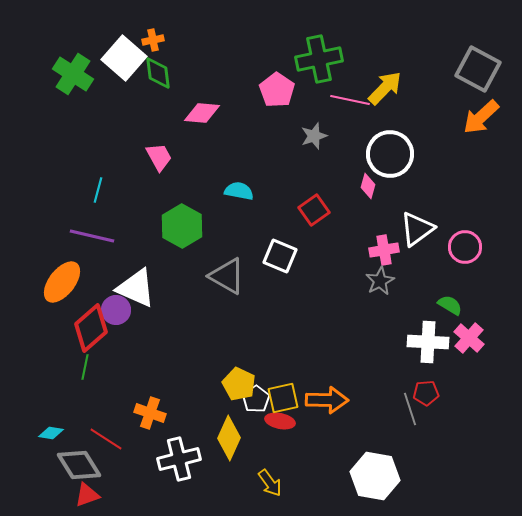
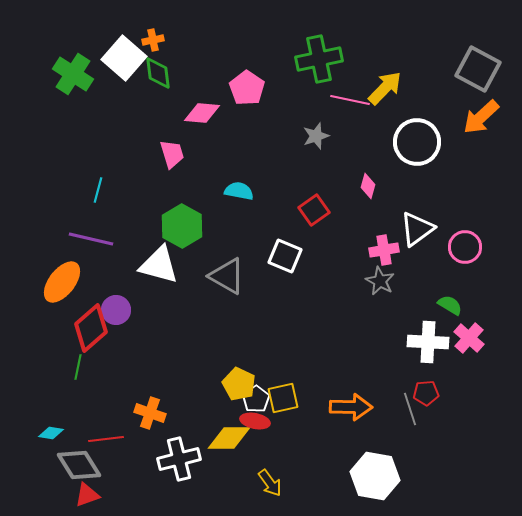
pink pentagon at (277, 90): moved 30 px left, 2 px up
gray star at (314, 136): moved 2 px right
white circle at (390, 154): moved 27 px right, 12 px up
pink trapezoid at (159, 157): moved 13 px right, 3 px up; rotated 12 degrees clockwise
purple line at (92, 236): moved 1 px left, 3 px down
white square at (280, 256): moved 5 px right
gray star at (380, 281): rotated 16 degrees counterclockwise
white triangle at (136, 288): moved 23 px right, 23 px up; rotated 9 degrees counterclockwise
green line at (85, 367): moved 7 px left
orange arrow at (327, 400): moved 24 px right, 7 px down
red ellipse at (280, 421): moved 25 px left
yellow diamond at (229, 438): rotated 66 degrees clockwise
red line at (106, 439): rotated 40 degrees counterclockwise
